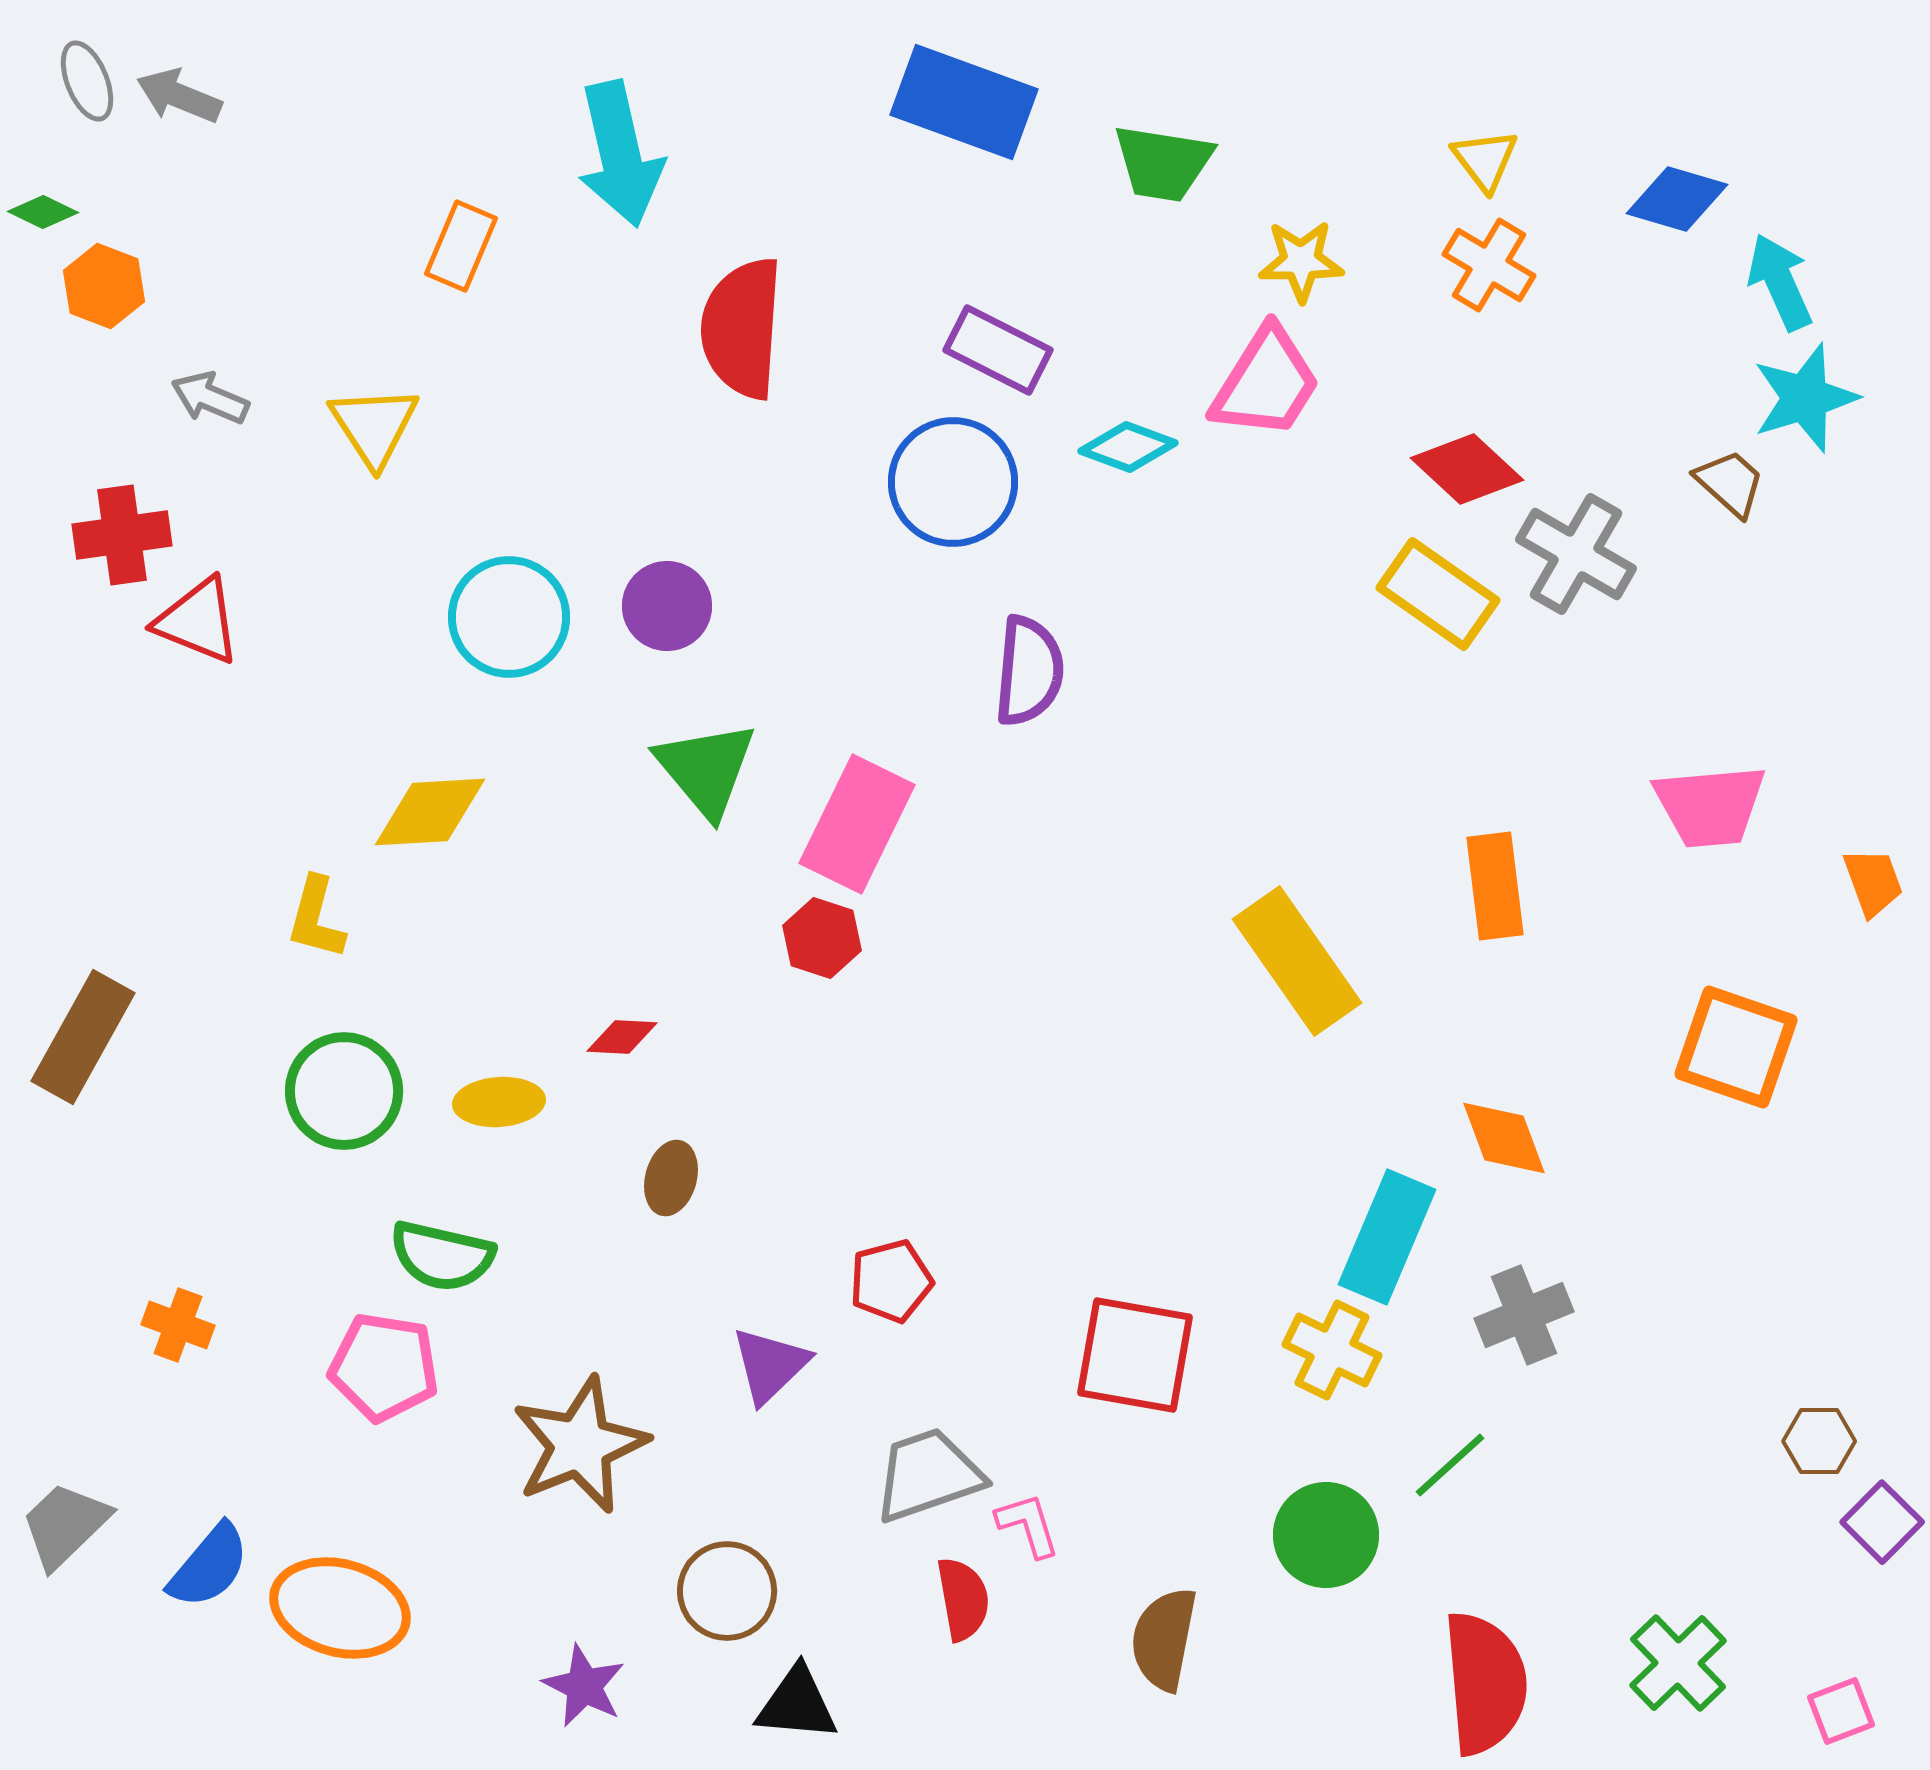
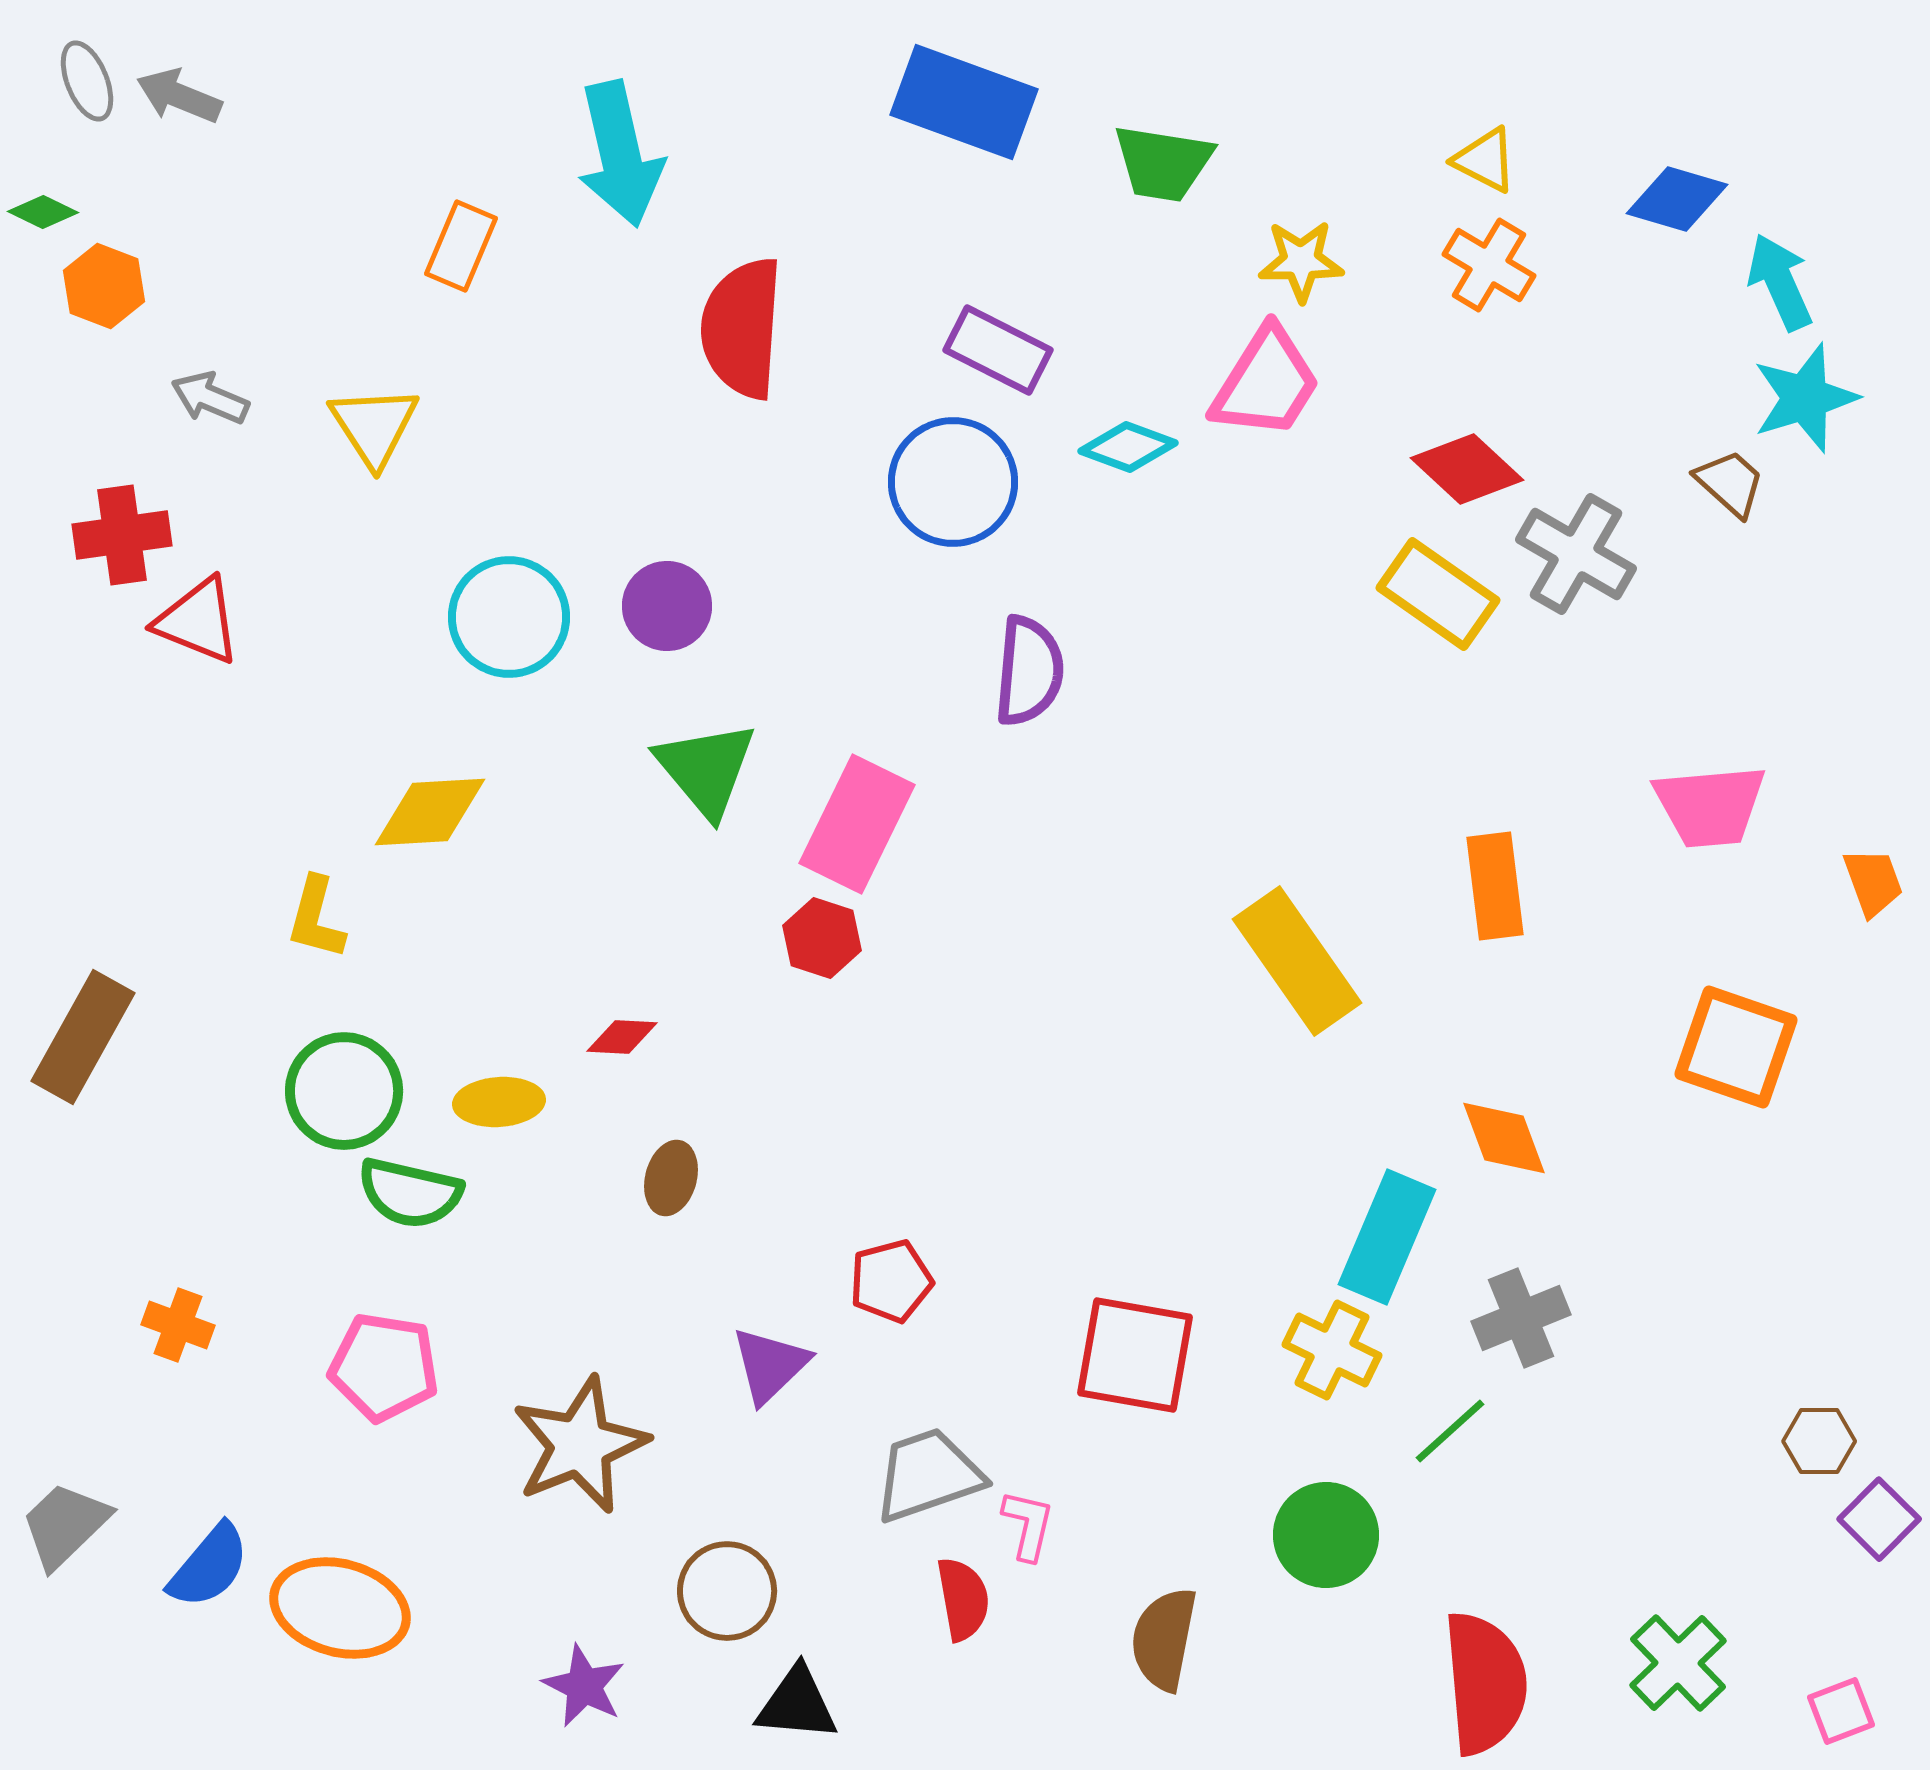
yellow triangle at (1485, 160): rotated 26 degrees counterclockwise
green semicircle at (442, 1256): moved 32 px left, 63 px up
gray cross at (1524, 1315): moved 3 px left, 3 px down
green line at (1450, 1465): moved 34 px up
purple square at (1882, 1522): moved 3 px left, 3 px up
pink L-shape at (1028, 1525): rotated 30 degrees clockwise
